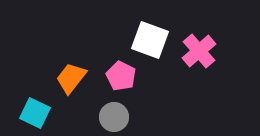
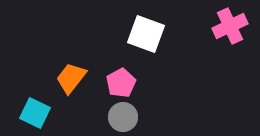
white square: moved 4 px left, 6 px up
pink cross: moved 31 px right, 25 px up; rotated 16 degrees clockwise
pink pentagon: moved 7 px down; rotated 16 degrees clockwise
gray circle: moved 9 px right
